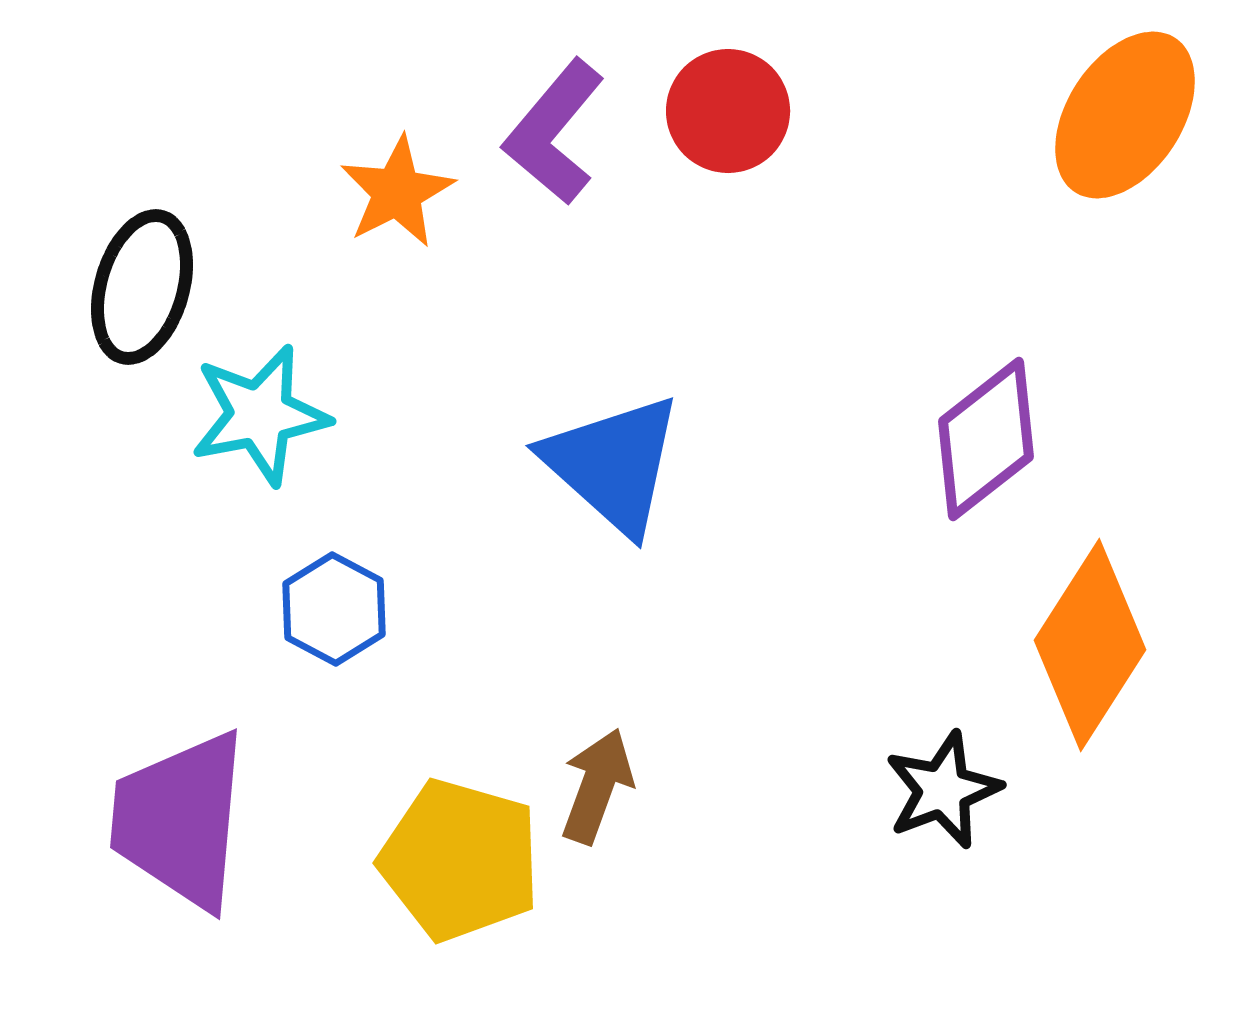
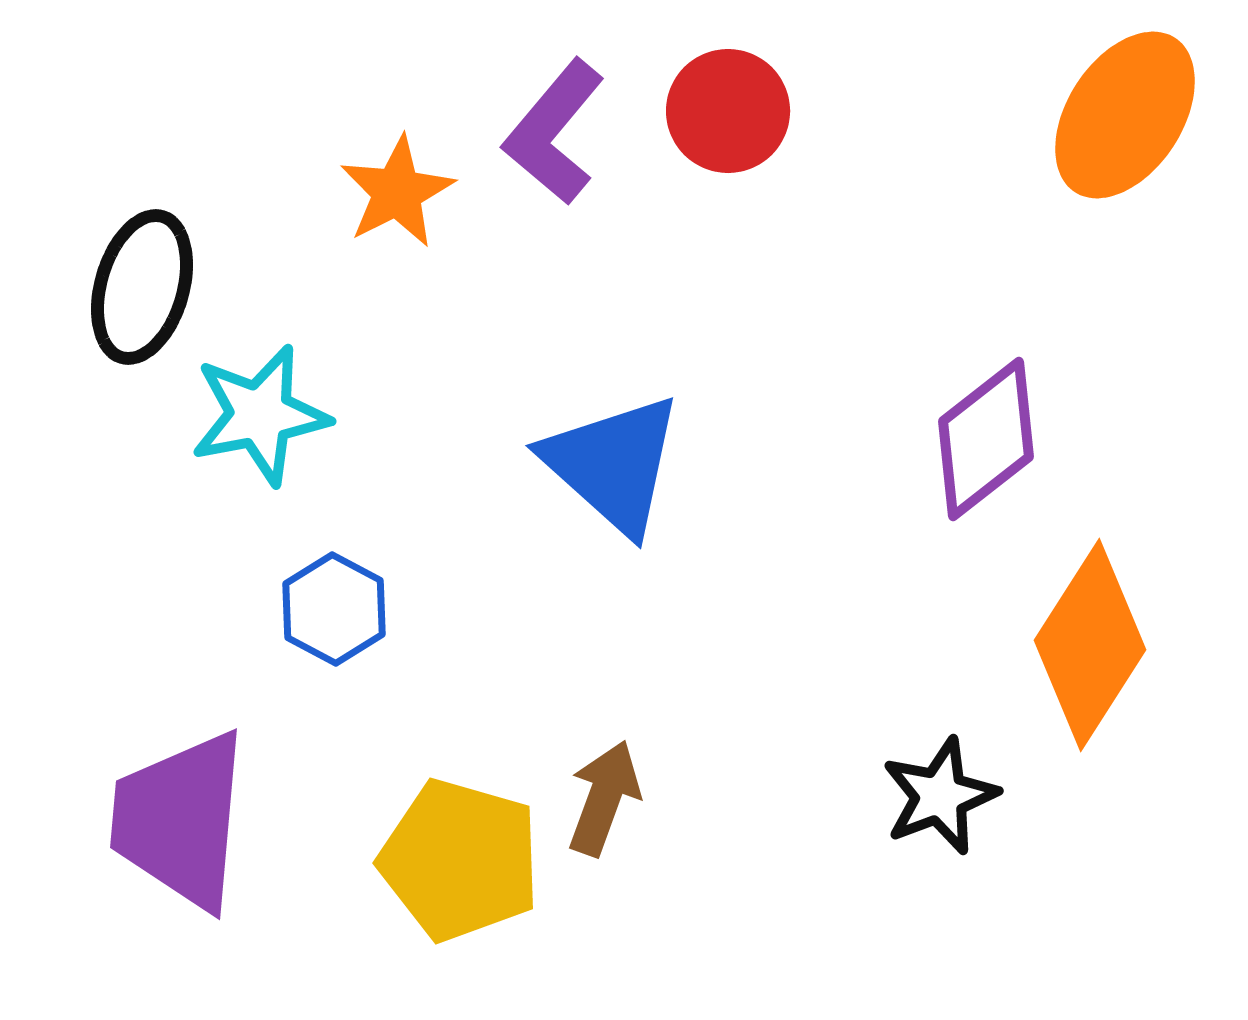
brown arrow: moved 7 px right, 12 px down
black star: moved 3 px left, 6 px down
